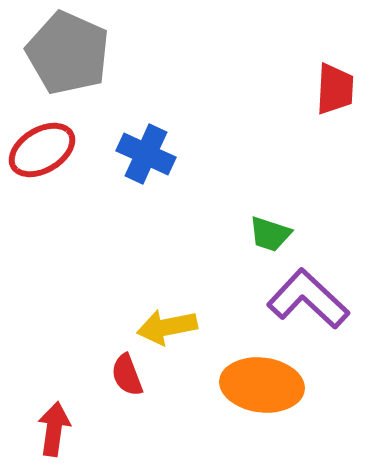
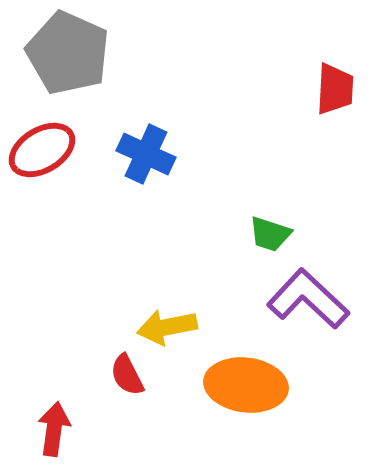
red semicircle: rotated 6 degrees counterclockwise
orange ellipse: moved 16 px left
